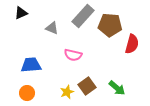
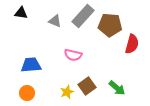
black triangle: rotated 32 degrees clockwise
gray triangle: moved 3 px right, 7 px up
